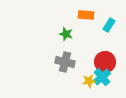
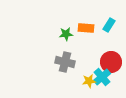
orange rectangle: moved 13 px down
green star: rotated 24 degrees counterclockwise
red circle: moved 6 px right
